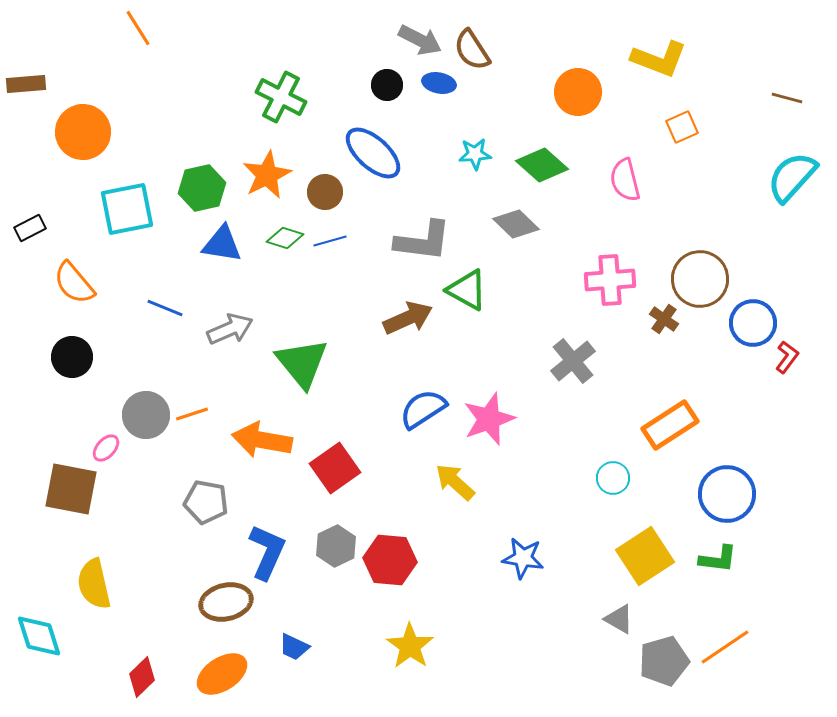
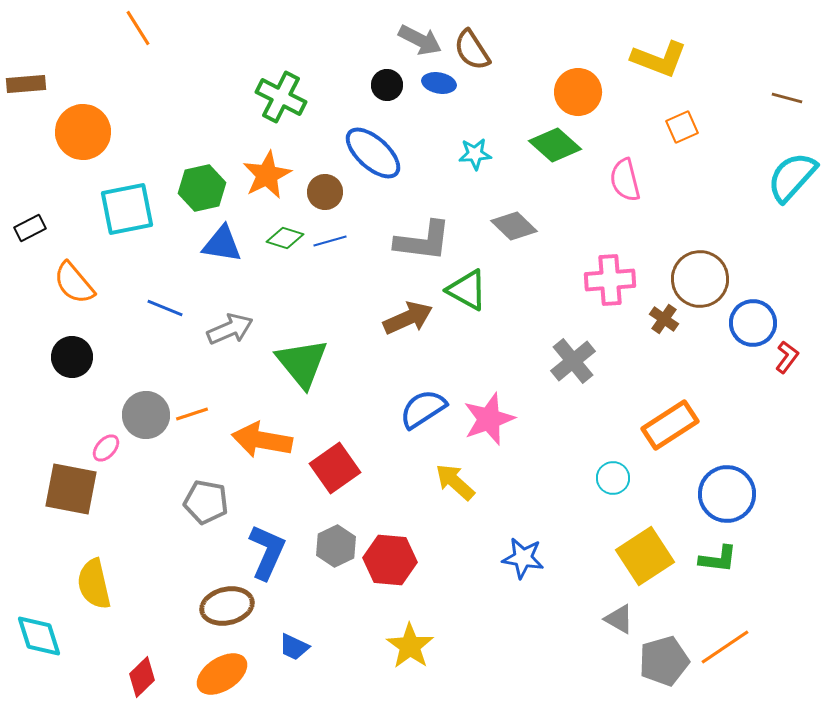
green diamond at (542, 165): moved 13 px right, 20 px up
gray diamond at (516, 224): moved 2 px left, 2 px down
brown ellipse at (226, 602): moved 1 px right, 4 px down
